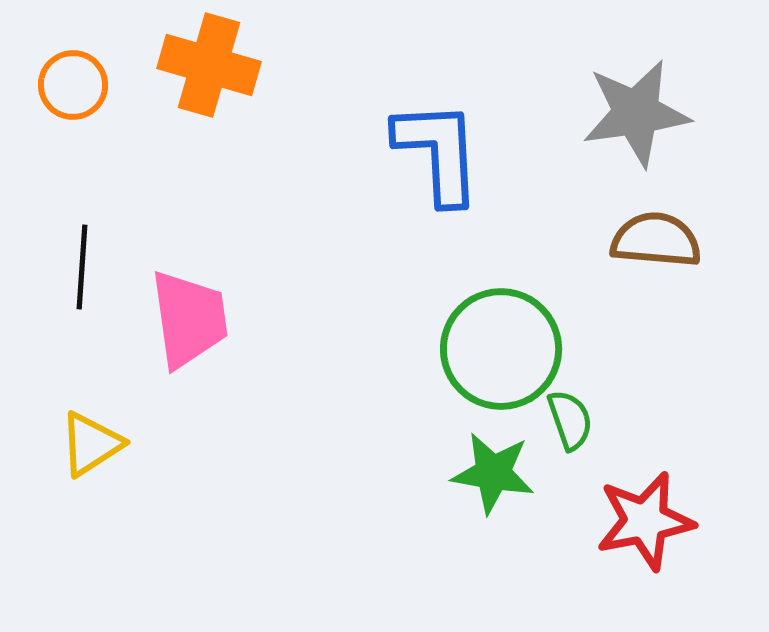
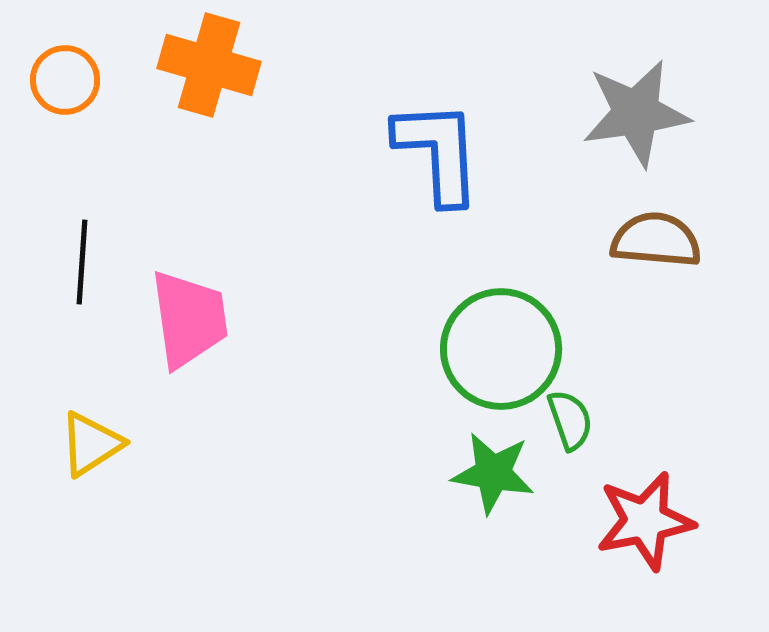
orange circle: moved 8 px left, 5 px up
black line: moved 5 px up
